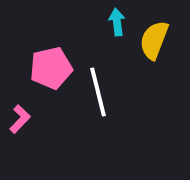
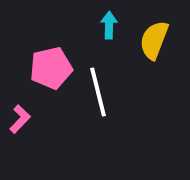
cyan arrow: moved 8 px left, 3 px down; rotated 8 degrees clockwise
